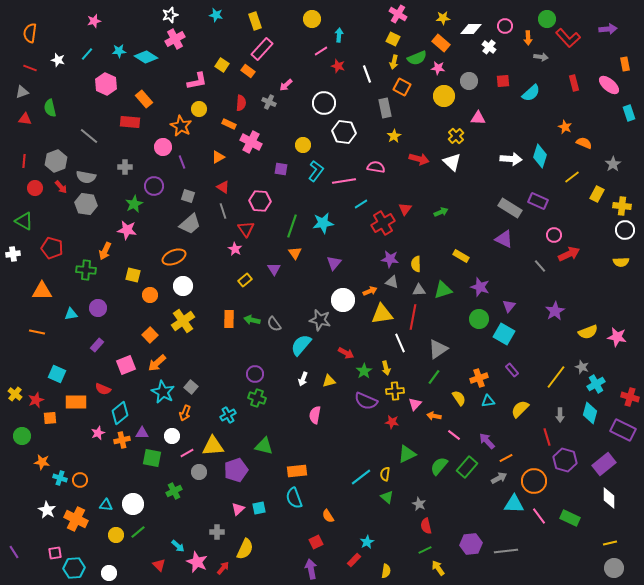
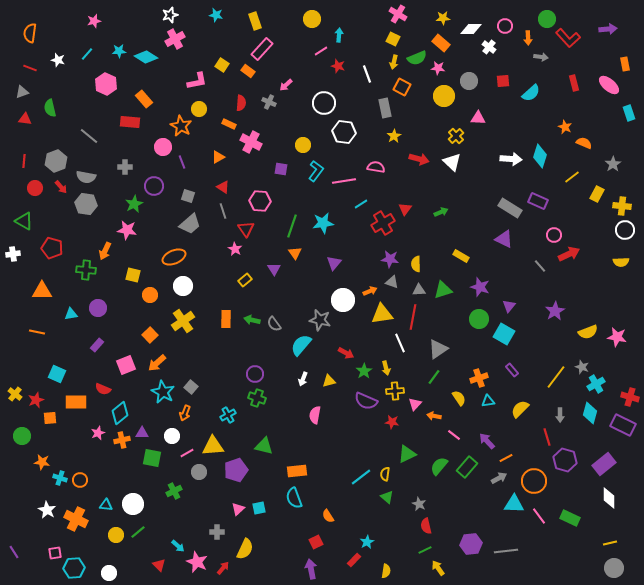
orange rectangle at (229, 319): moved 3 px left
purple rectangle at (623, 430): moved 5 px up
